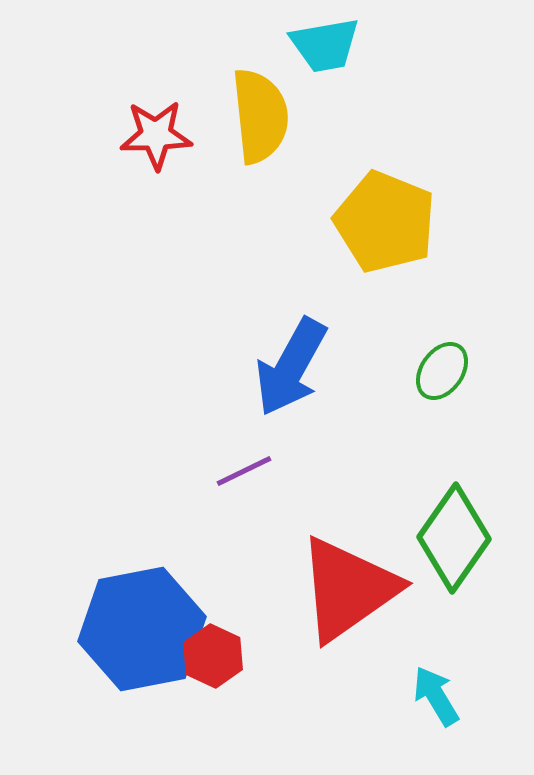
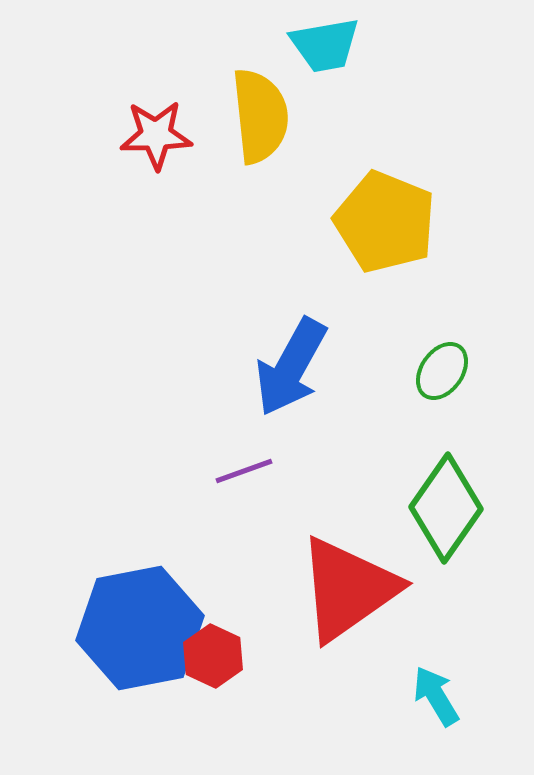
purple line: rotated 6 degrees clockwise
green diamond: moved 8 px left, 30 px up
blue hexagon: moved 2 px left, 1 px up
